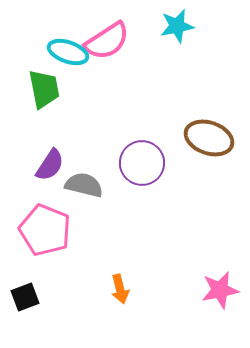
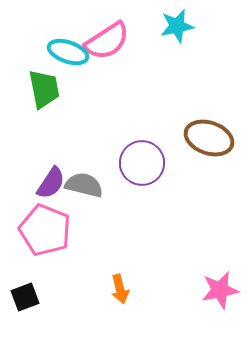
purple semicircle: moved 1 px right, 18 px down
